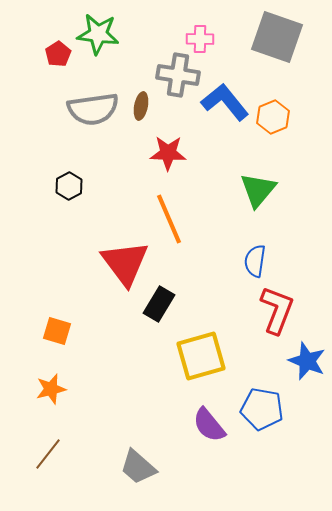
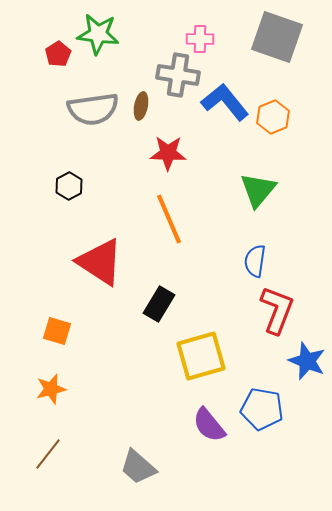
red triangle: moved 25 px left, 1 px up; rotated 20 degrees counterclockwise
